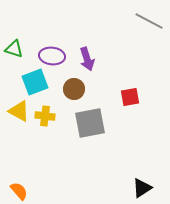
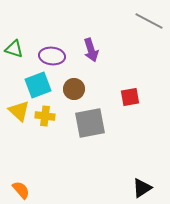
purple arrow: moved 4 px right, 9 px up
cyan square: moved 3 px right, 3 px down
yellow triangle: rotated 15 degrees clockwise
orange semicircle: moved 2 px right, 1 px up
